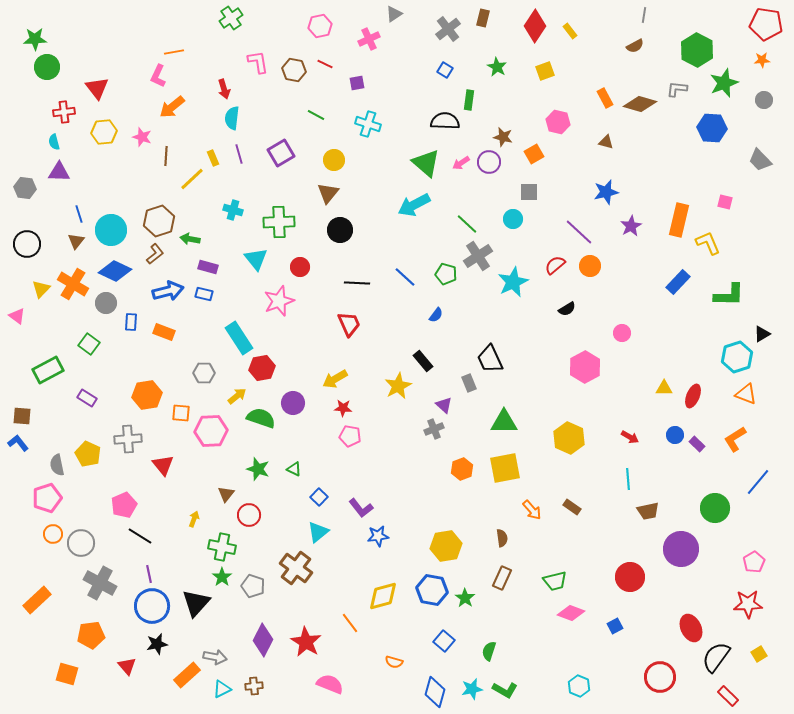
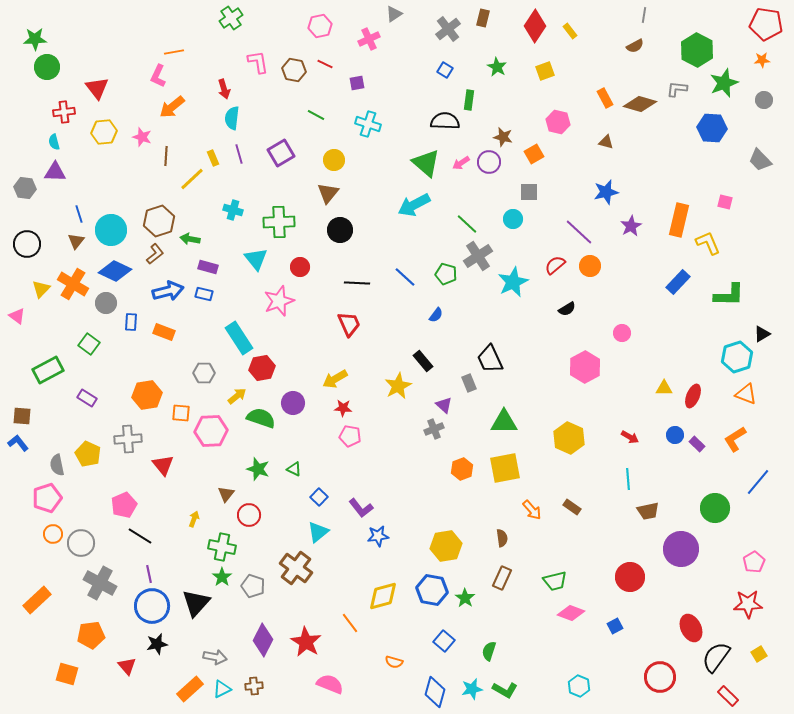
purple triangle at (59, 172): moved 4 px left
orange rectangle at (187, 675): moved 3 px right, 14 px down
